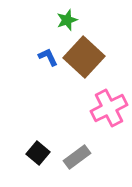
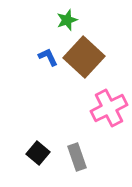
gray rectangle: rotated 72 degrees counterclockwise
